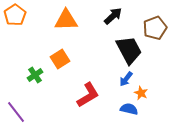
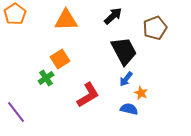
orange pentagon: moved 1 px up
black trapezoid: moved 5 px left, 1 px down
green cross: moved 11 px right, 3 px down
